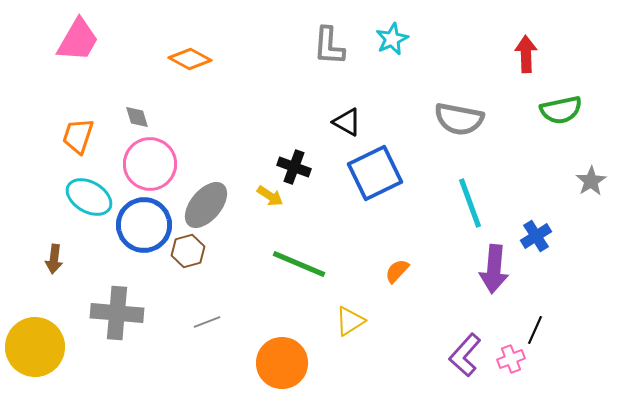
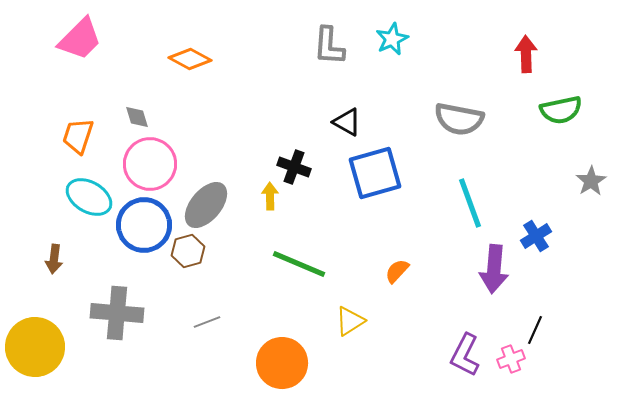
pink trapezoid: moved 2 px right, 1 px up; rotated 15 degrees clockwise
blue square: rotated 10 degrees clockwise
yellow arrow: rotated 124 degrees counterclockwise
purple L-shape: rotated 15 degrees counterclockwise
